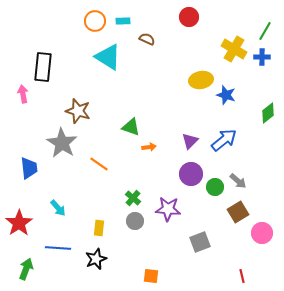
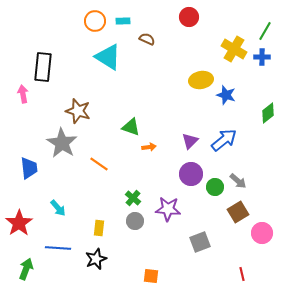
red line: moved 2 px up
